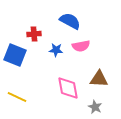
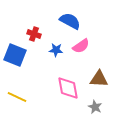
red cross: rotated 24 degrees clockwise
pink semicircle: rotated 24 degrees counterclockwise
